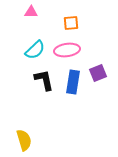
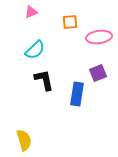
pink triangle: rotated 24 degrees counterclockwise
orange square: moved 1 px left, 1 px up
pink ellipse: moved 32 px right, 13 px up
blue rectangle: moved 4 px right, 12 px down
